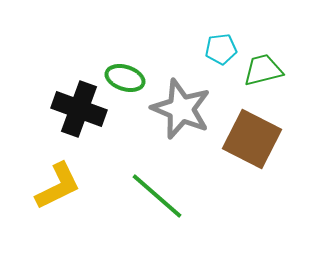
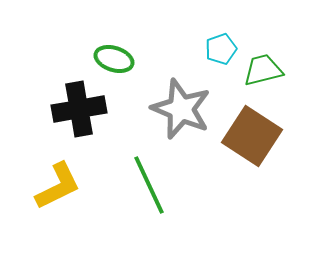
cyan pentagon: rotated 12 degrees counterclockwise
green ellipse: moved 11 px left, 19 px up
black cross: rotated 30 degrees counterclockwise
brown square: moved 3 px up; rotated 6 degrees clockwise
green line: moved 8 px left, 11 px up; rotated 24 degrees clockwise
